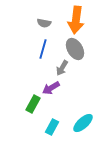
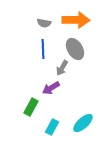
orange arrow: rotated 96 degrees counterclockwise
blue line: rotated 18 degrees counterclockwise
green rectangle: moved 2 px left, 3 px down
